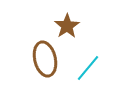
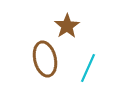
cyan line: rotated 16 degrees counterclockwise
